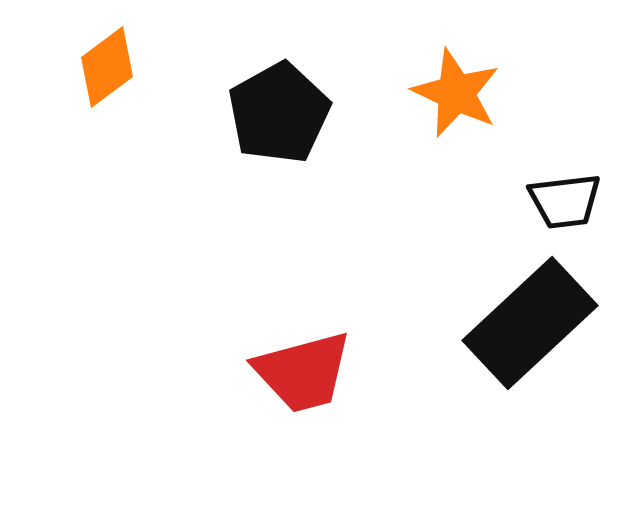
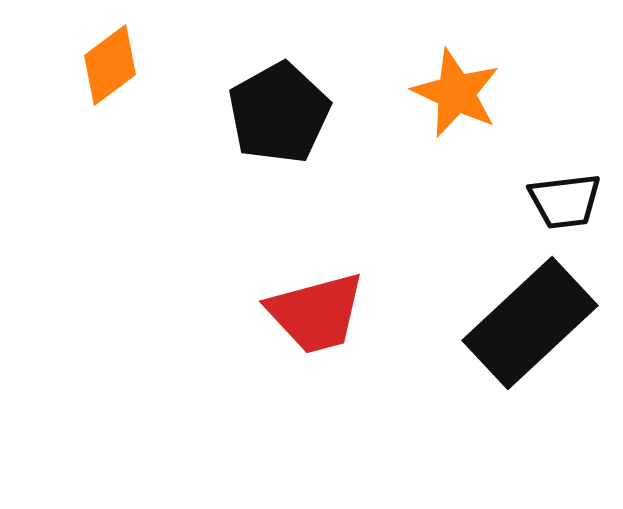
orange diamond: moved 3 px right, 2 px up
red trapezoid: moved 13 px right, 59 px up
